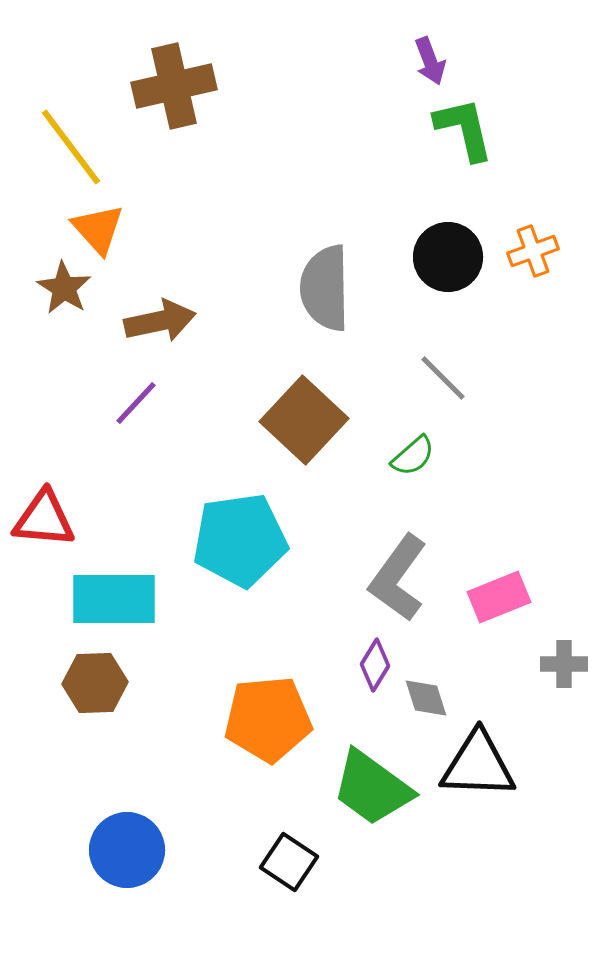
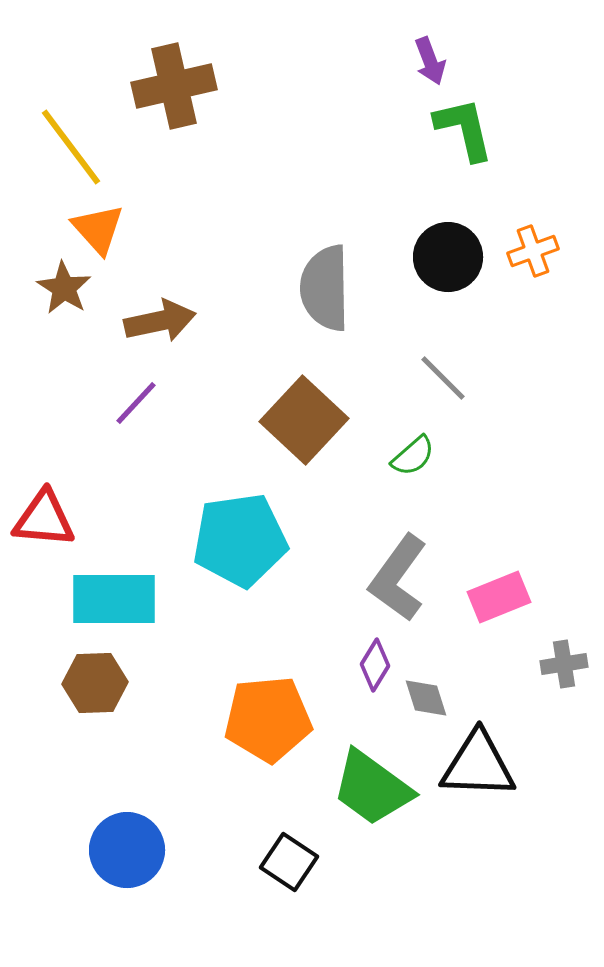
gray cross: rotated 9 degrees counterclockwise
